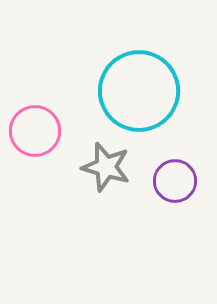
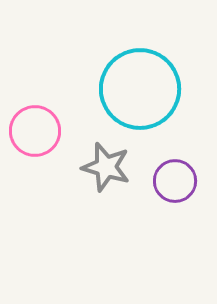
cyan circle: moved 1 px right, 2 px up
